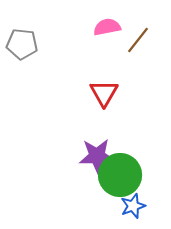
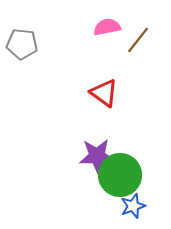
red triangle: rotated 24 degrees counterclockwise
